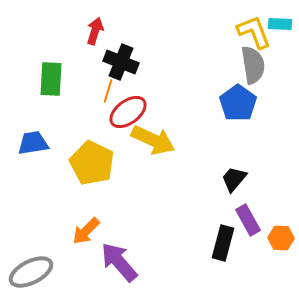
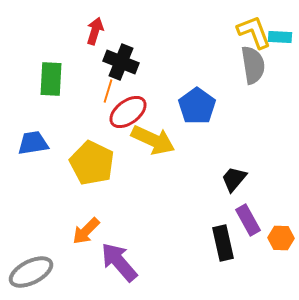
cyan rectangle: moved 13 px down
blue pentagon: moved 41 px left, 3 px down
black rectangle: rotated 28 degrees counterclockwise
